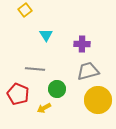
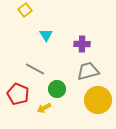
gray line: rotated 24 degrees clockwise
